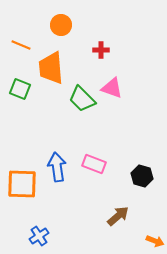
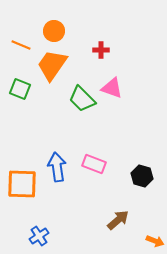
orange circle: moved 7 px left, 6 px down
orange trapezoid: moved 1 px right, 3 px up; rotated 40 degrees clockwise
brown arrow: moved 4 px down
